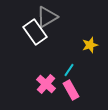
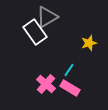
yellow star: moved 1 px left, 2 px up
pink rectangle: moved 1 px left, 2 px up; rotated 30 degrees counterclockwise
